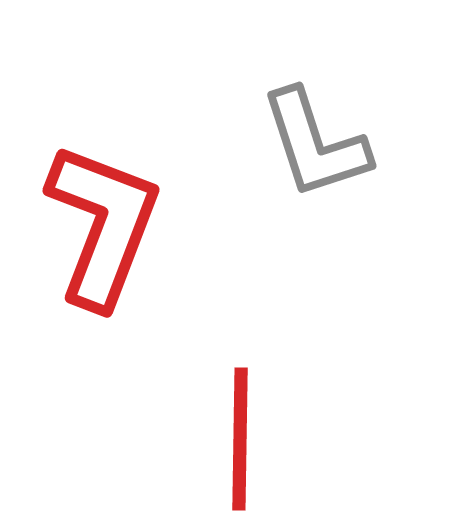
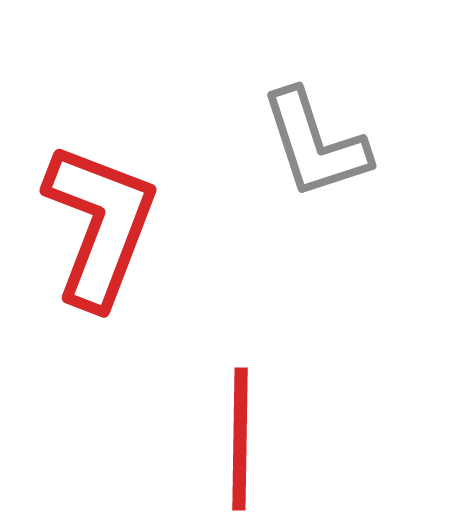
red L-shape: moved 3 px left
